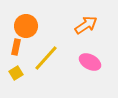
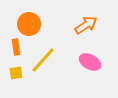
orange circle: moved 3 px right, 2 px up
orange rectangle: rotated 21 degrees counterclockwise
yellow line: moved 3 px left, 2 px down
yellow square: rotated 24 degrees clockwise
